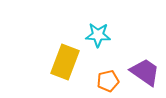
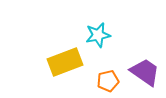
cyan star: rotated 15 degrees counterclockwise
yellow rectangle: rotated 48 degrees clockwise
